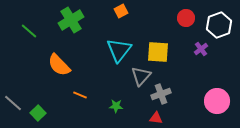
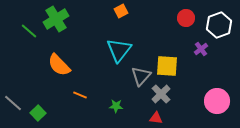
green cross: moved 15 px left, 1 px up
yellow square: moved 9 px right, 14 px down
gray cross: rotated 24 degrees counterclockwise
